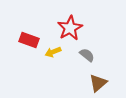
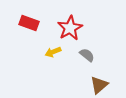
red rectangle: moved 17 px up
brown triangle: moved 1 px right, 2 px down
